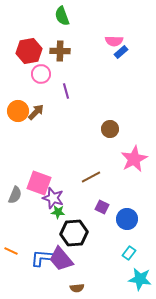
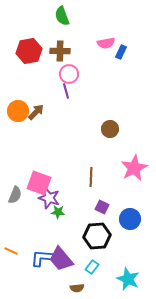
pink semicircle: moved 8 px left, 2 px down; rotated 12 degrees counterclockwise
blue rectangle: rotated 24 degrees counterclockwise
pink circle: moved 28 px right
pink star: moved 9 px down
brown line: rotated 60 degrees counterclockwise
purple star: moved 4 px left
blue circle: moved 3 px right
black hexagon: moved 23 px right, 3 px down
cyan rectangle: moved 37 px left, 14 px down
cyan star: moved 12 px left; rotated 15 degrees clockwise
